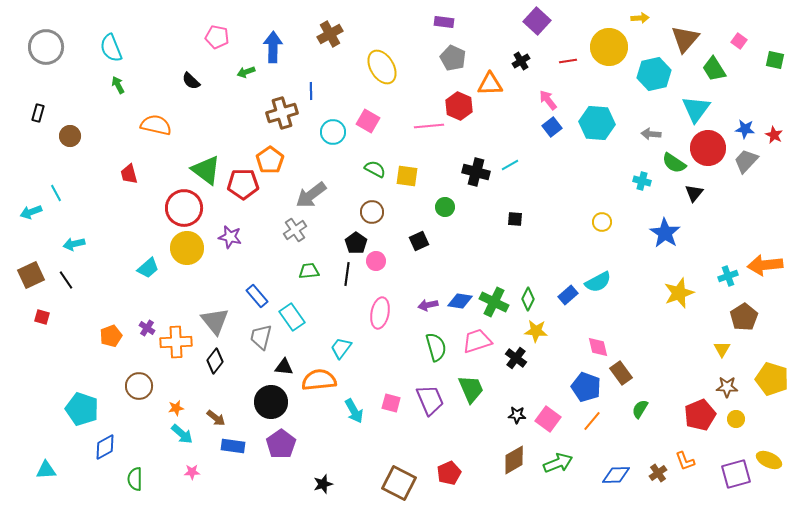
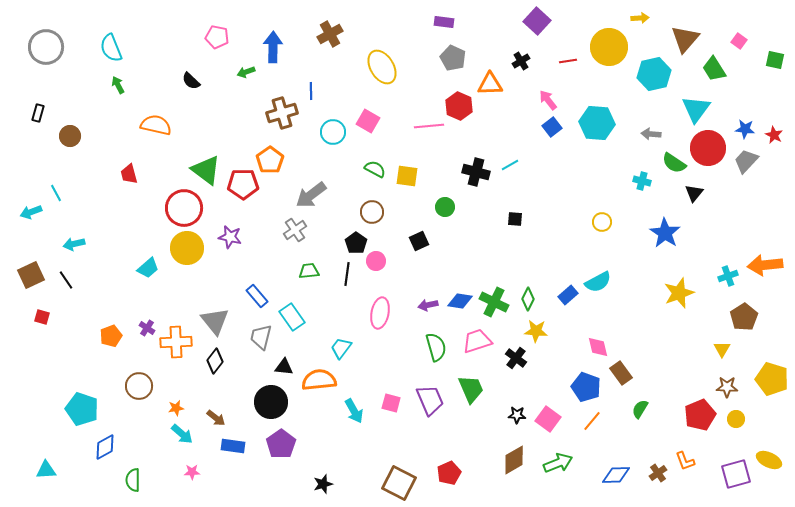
green semicircle at (135, 479): moved 2 px left, 1 px down
